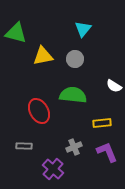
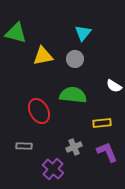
cyan triangle: moved 4 px down
